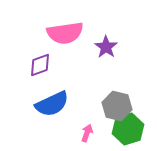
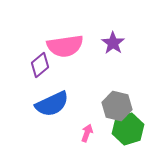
pink semicircle: moved 13 px down
purple star: moved 7 px right, 4 px up
purple diamond: rotated 20 degrees counterclockwise
